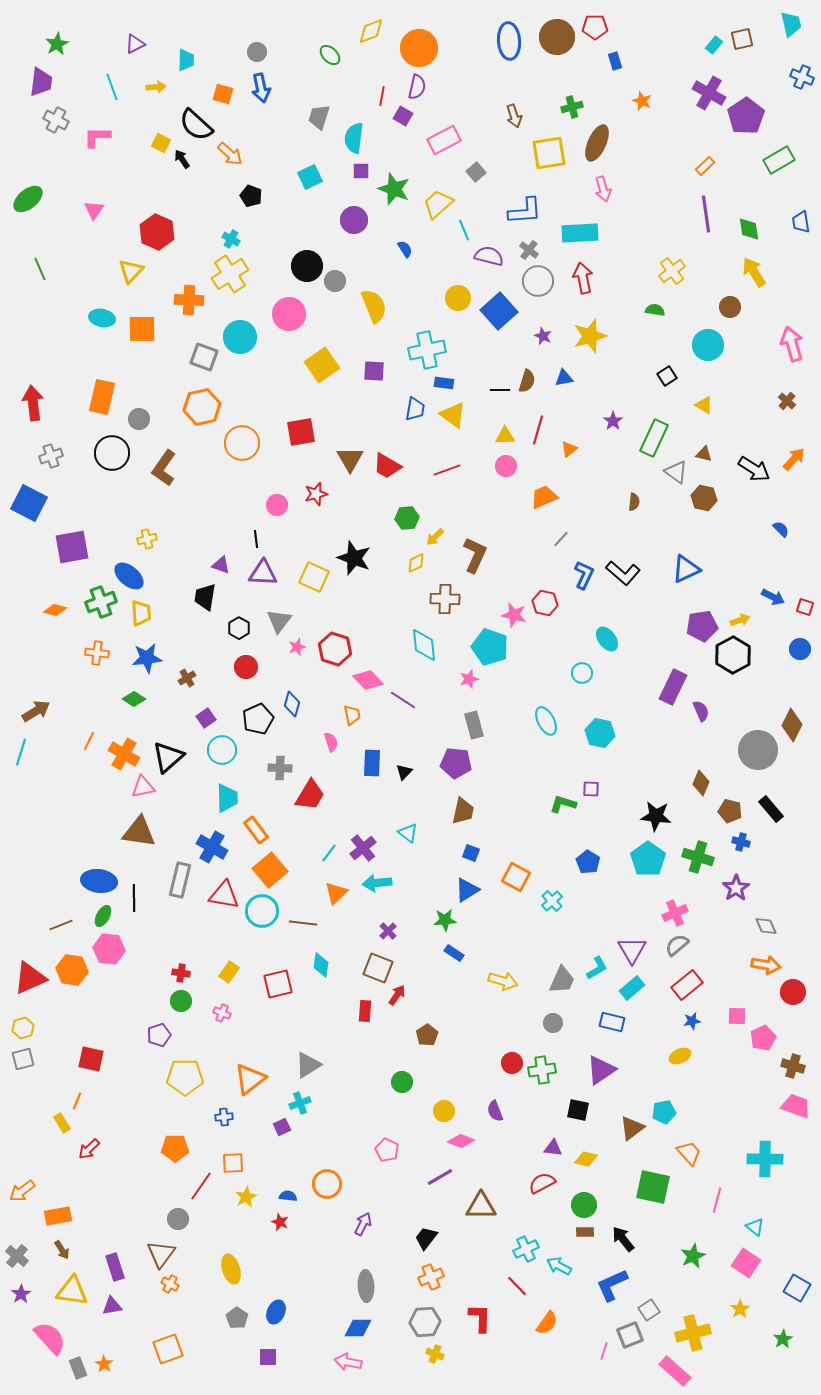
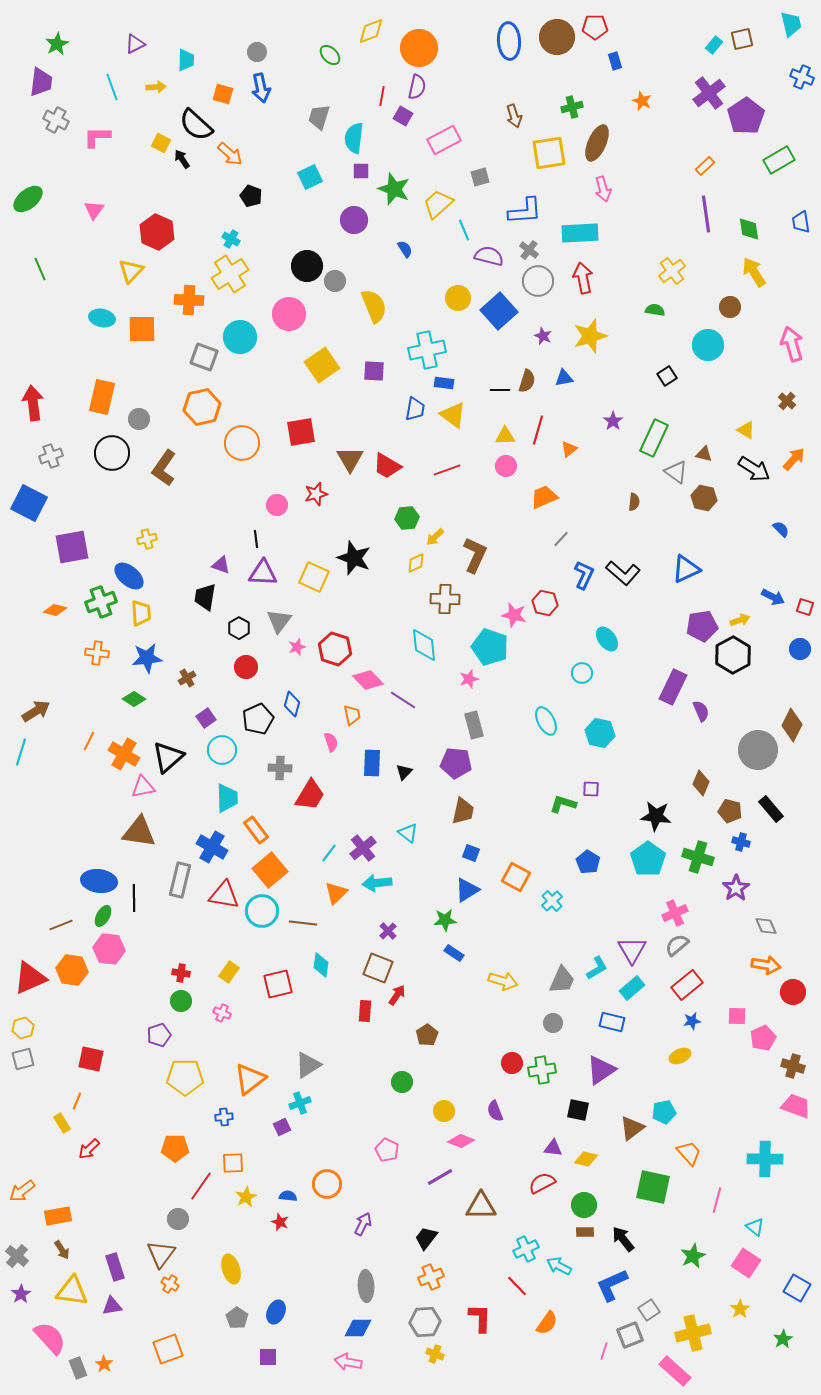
purple cross at (709, 93): rotated 24 degrees clockwise
gray square at (476, 172): moved 4 px right, 5 px down; rotated 24 degrees clockwise
yellow triangle at (704, 405): moved 42 px right, 25 px down
